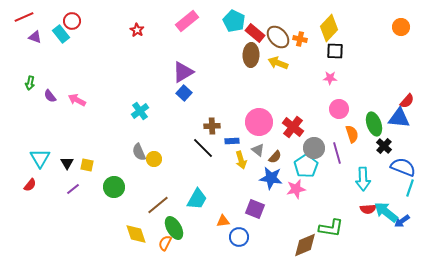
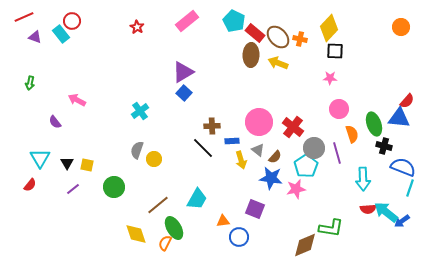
red star at (137, 30): moved 3 px up
purple semicircle at (50, 96): moved 5 px right, 26 px down
black cross at (384, 146): rotated 28 degrees counterclockwise
gray semicircle at (139, 152): moved 2 px left, 2 px up; rotated 42 degrees clockwise
